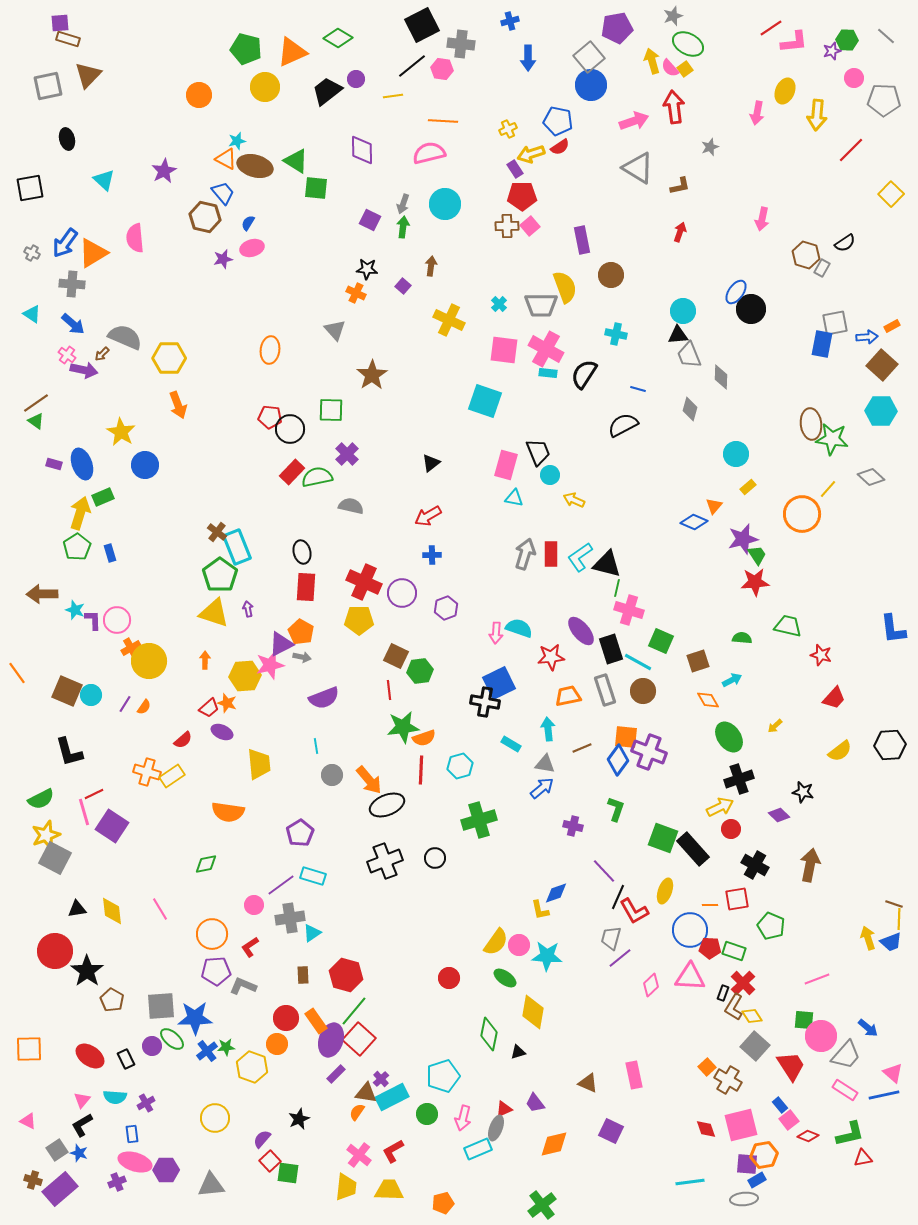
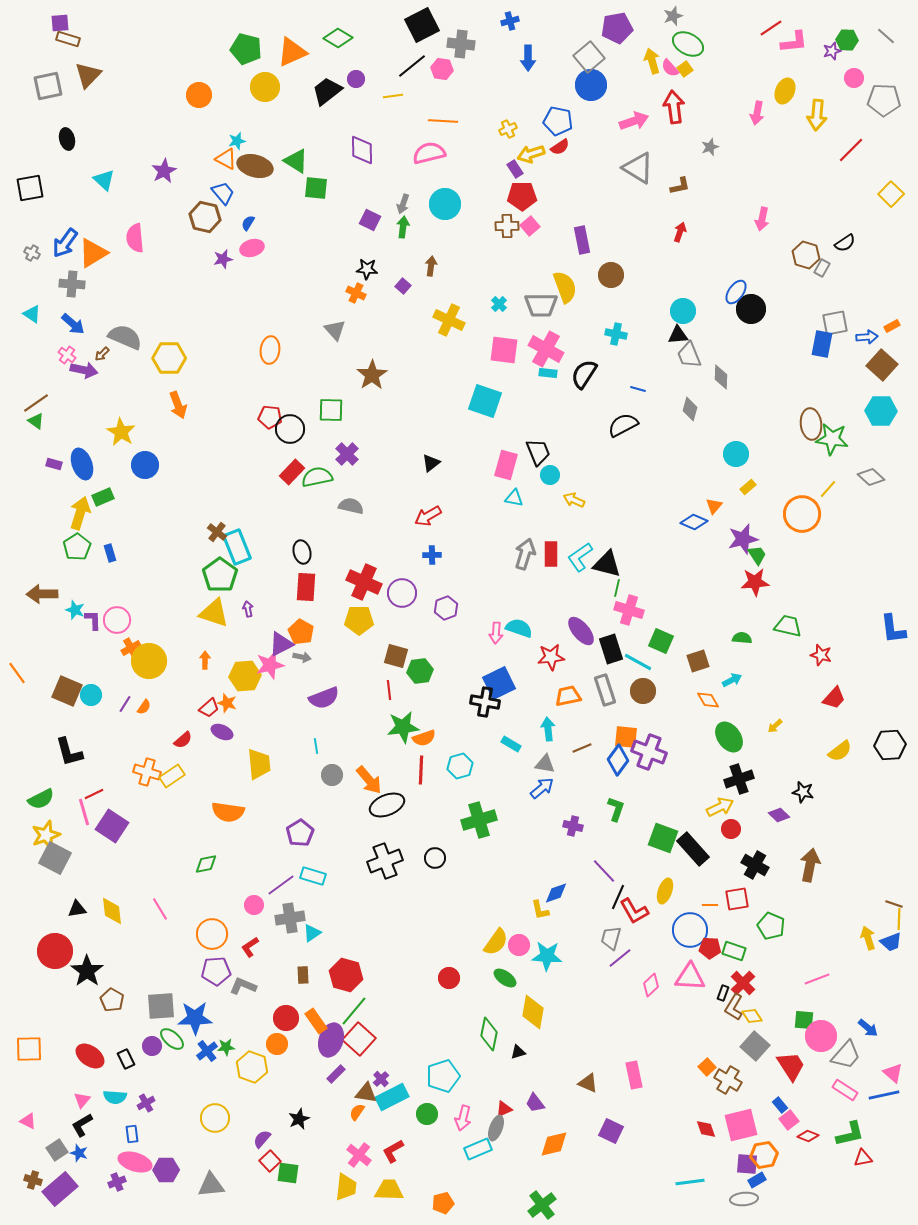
brown square at (396, 656): rotated 10 degrees counterclockwise
